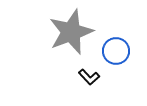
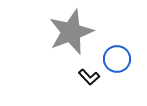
blue circle: moved 1 px right, 8 px down
